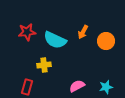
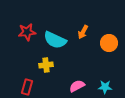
orange circle: moved 3 px right, 2 px down
yellow cross: moved 2 px right
cyan star: moved 1 px left; rotated 16 degrees clockwise
